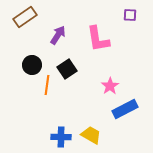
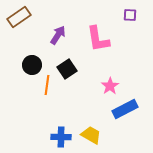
brown rectangle: moved 6 px left
